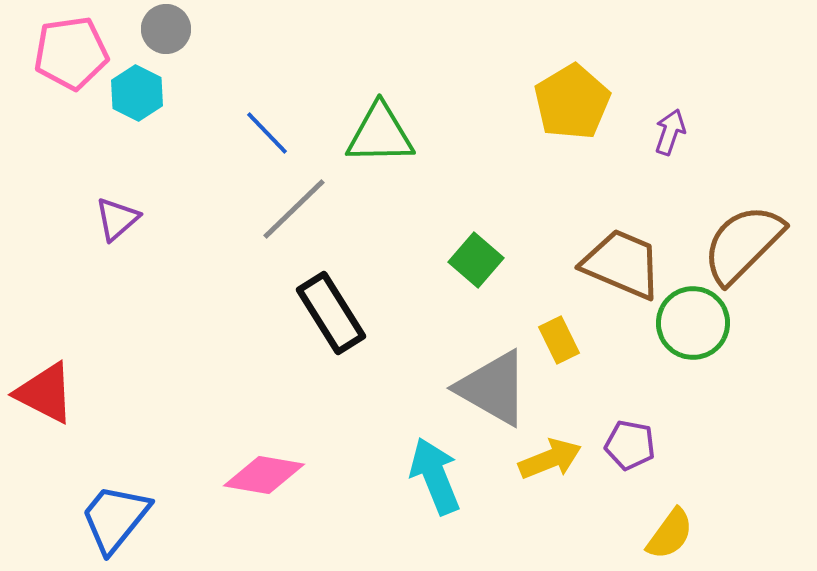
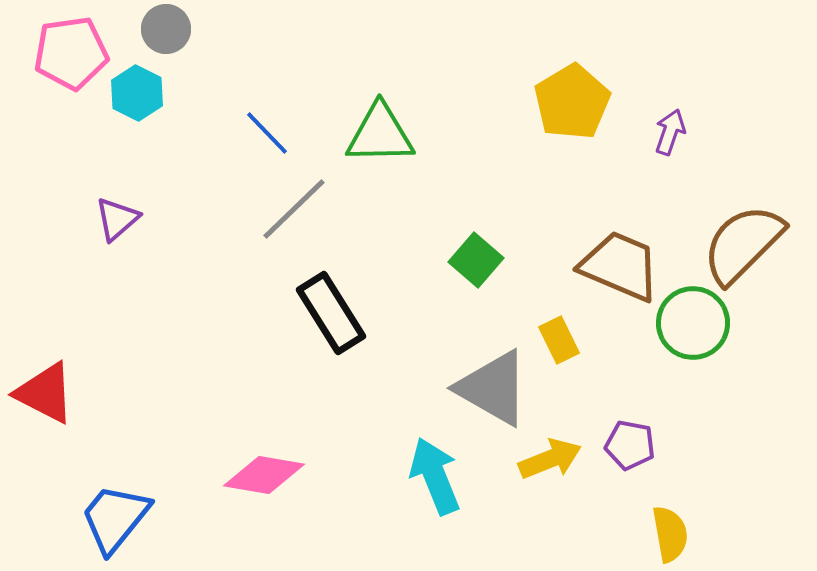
brown trapezoid: moved 2 px left, 2 px down
yellow semicircle: rotated 46 degrees counterclockwise
